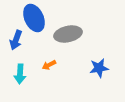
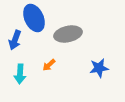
blue arrow: moved 1 px left
orange arrow: rotated 16 degrees counterclockwise
